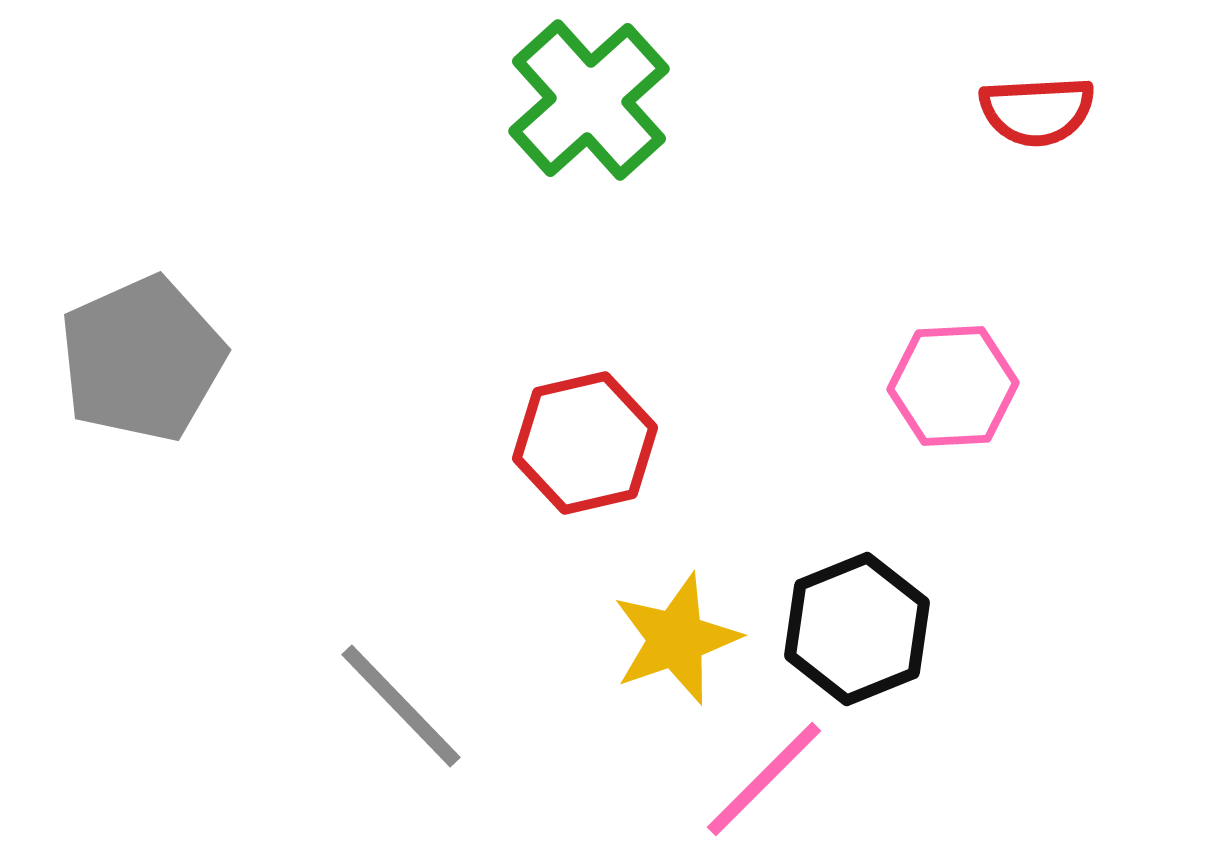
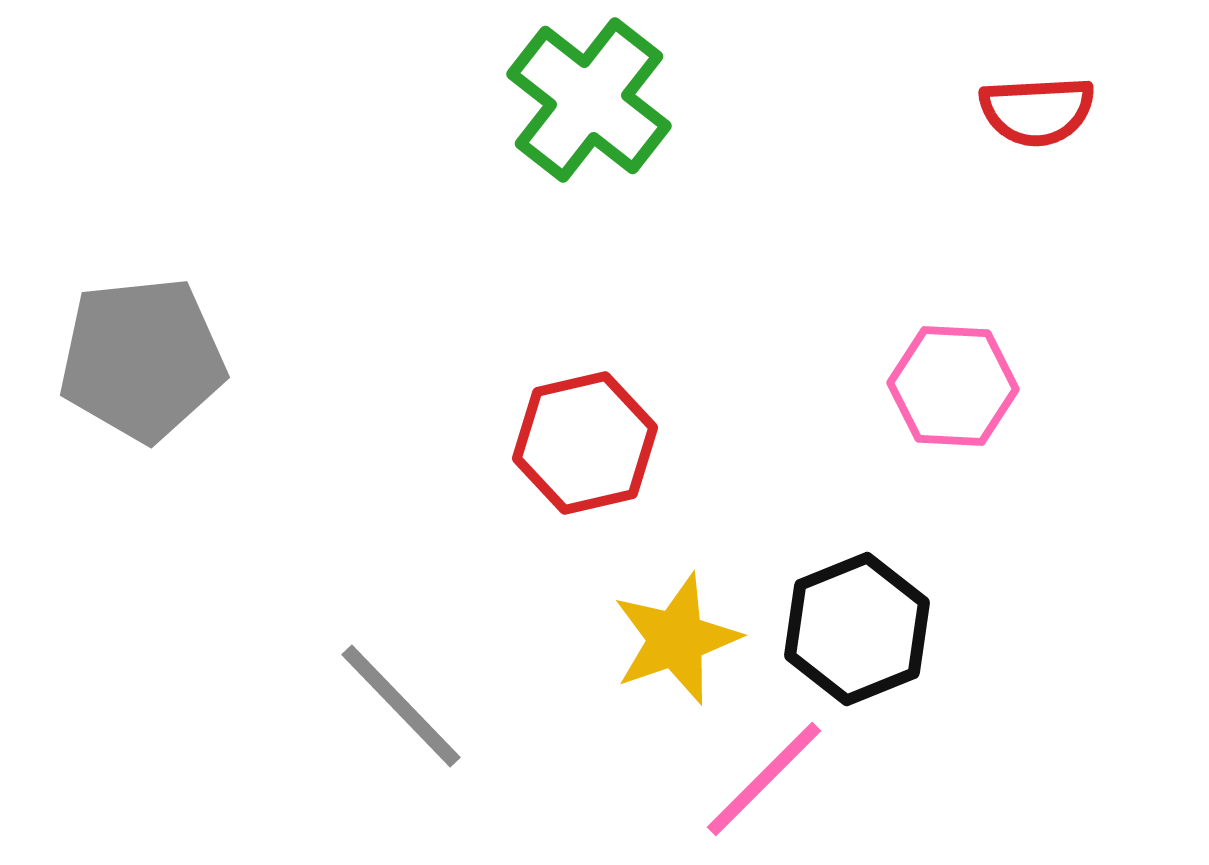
green cross: rotated 10 degrees counterclockwise
gray pentagon: rotated 18 degrees clockwise
pink hexagon: rotated 6 degrees clockwise
